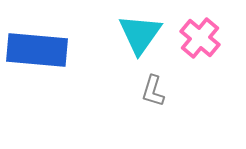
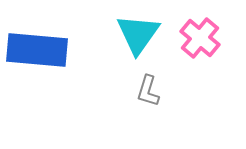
cyan triangle: moved 2 px left
gray L-shape: moved 5 px left
